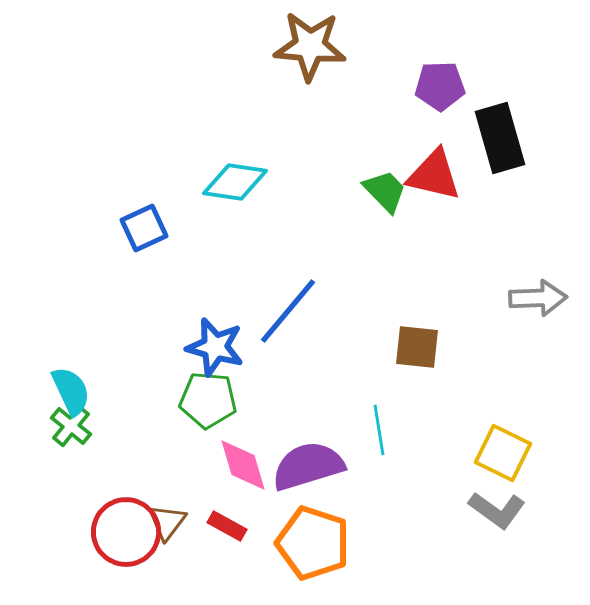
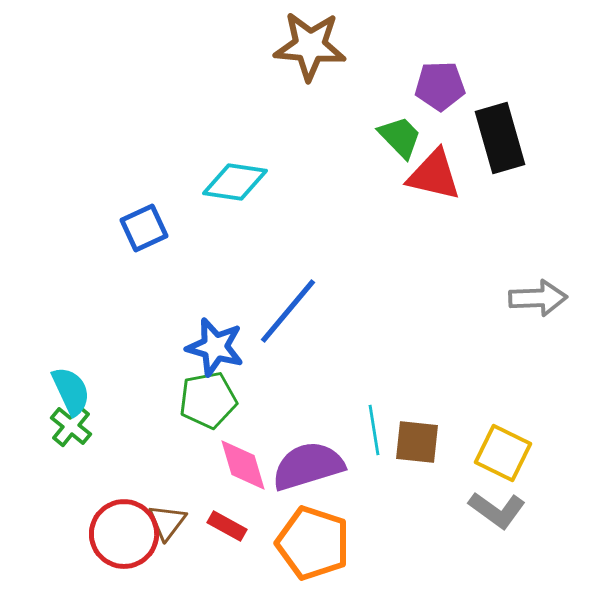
green trapezoid: moved 15 px right, 54 px up
brown square: moved 95 px down
green pentagon: rotated 16 degrees counterclockwise
cyan line: moved 5 px left
red circle: moved 2 px left, 2 px down
